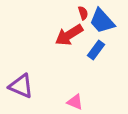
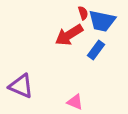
blue trapezoid: rotated 36 degrees counterclockwise
